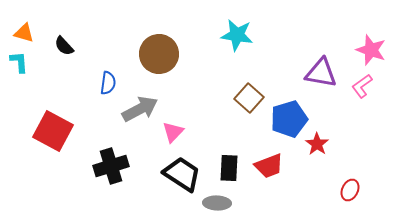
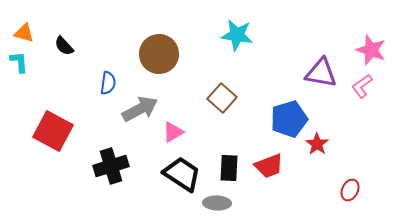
brown square: moved 27 px left
pink triangle: rotated 15 degrees clockwise
